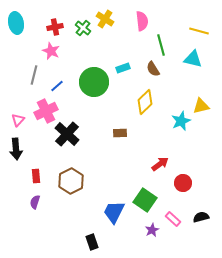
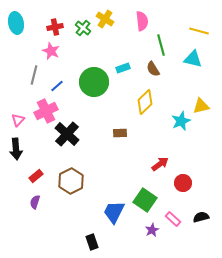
red rectangle: rotated 56 degrees clockwise
